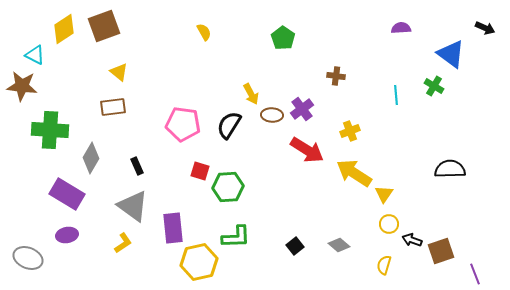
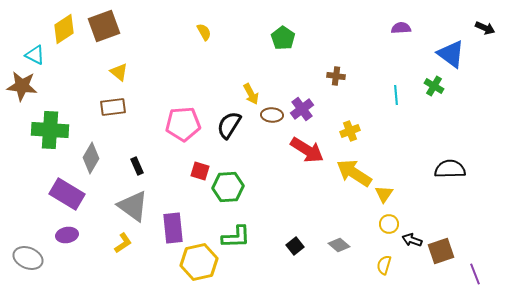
pink pentagon at (183, 124): rotated 12 degrees counterclockwise
